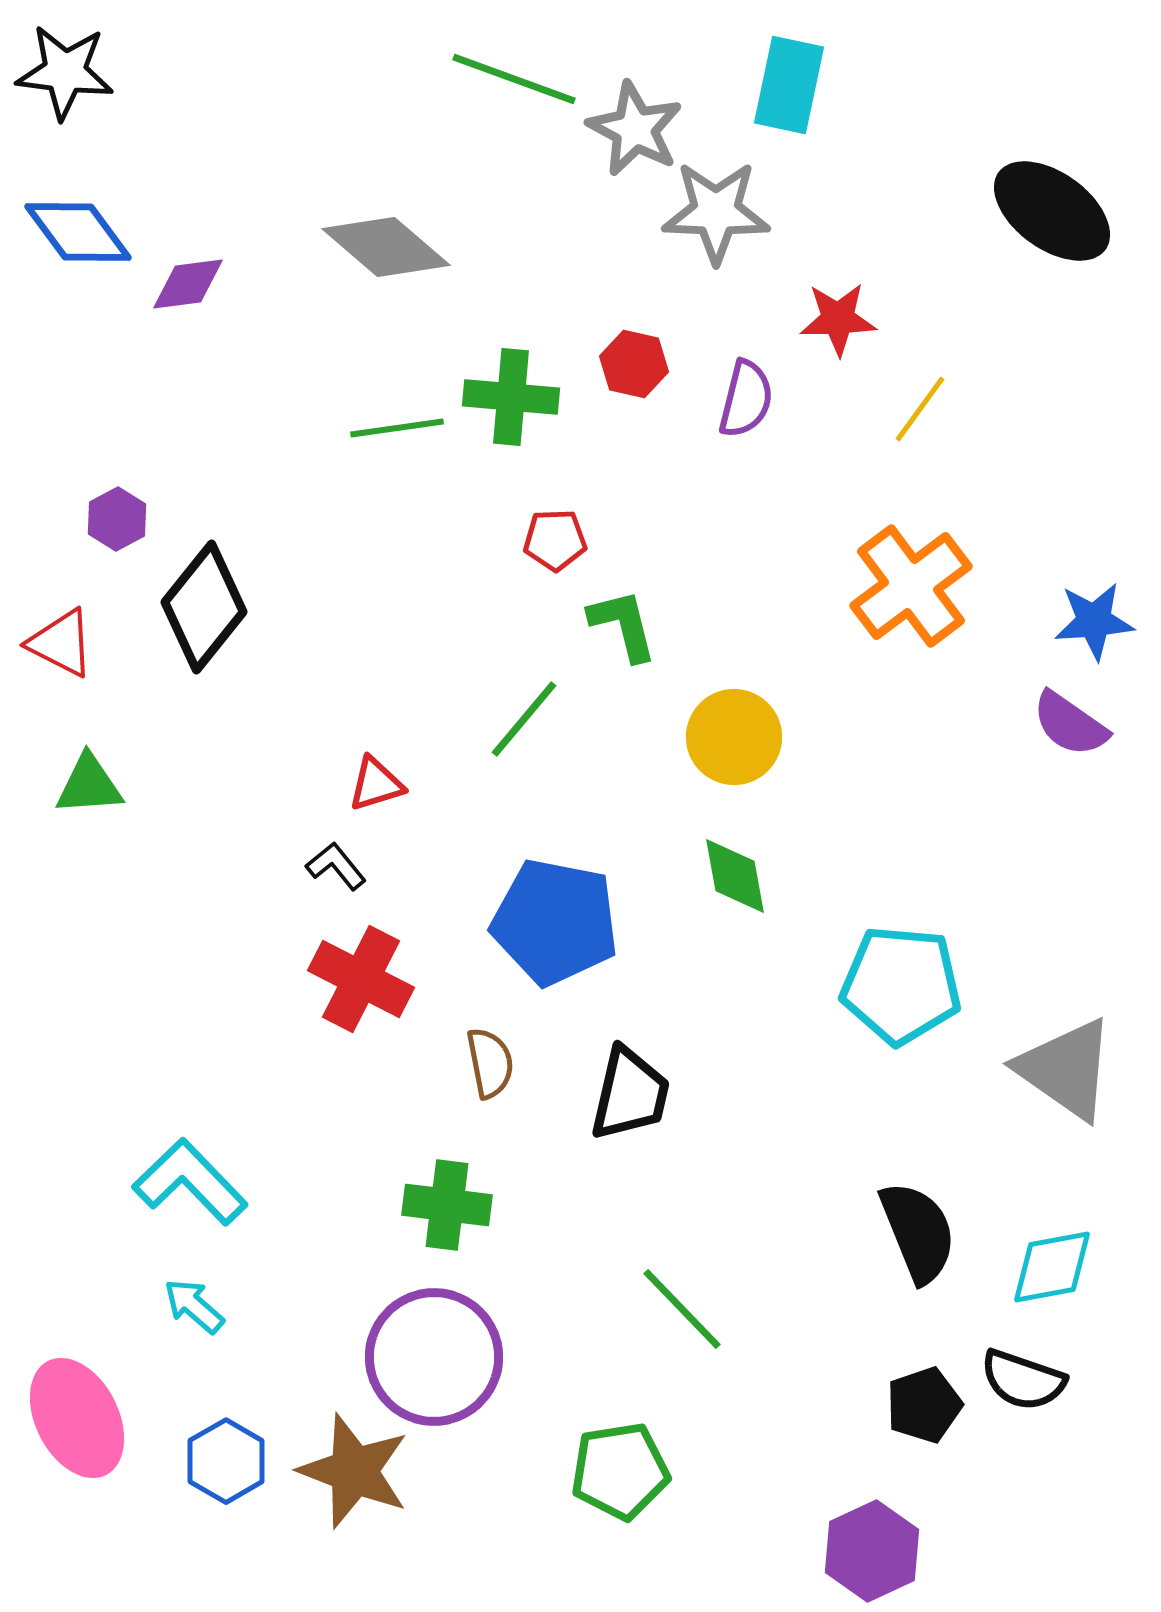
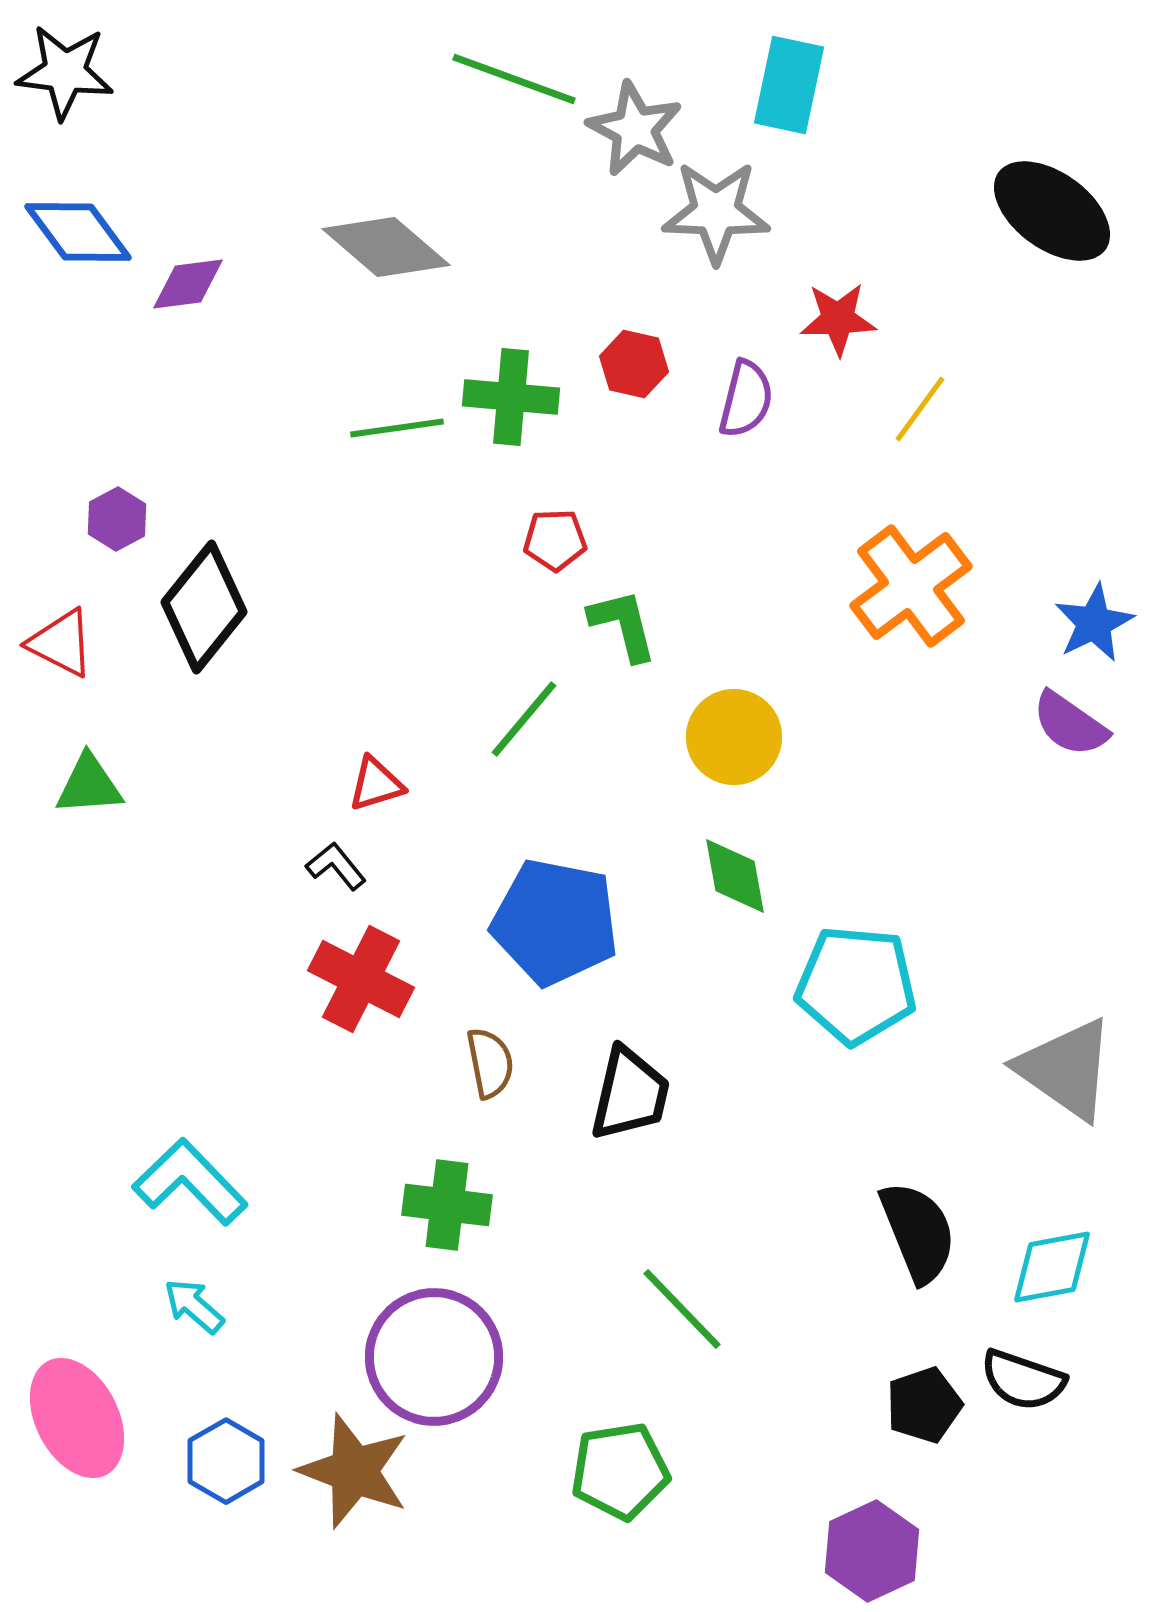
blue star at (1094, 621): moved 2 px down; rotated 22 degrees counterclockwise
cyan pentagon at (901, 985): moved 45 px left
